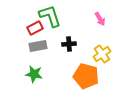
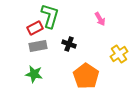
green L-shape: rotated 35 degrees clockwise
black cross: rotated 24 degrees clockwise
yellow cross: moved 17 px right
orange pentagon: rotated 20 degrees clockwise
